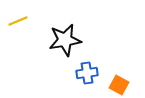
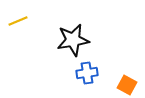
black star: moved 8 px right
orange square: moved 8 px right
